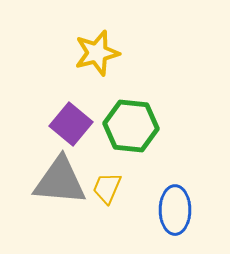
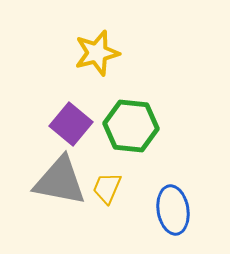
gray triangle: rotated 6 degrees clockwise
blue ellipse: moved 2 px left; rotated 9 degrees counterclockwise
